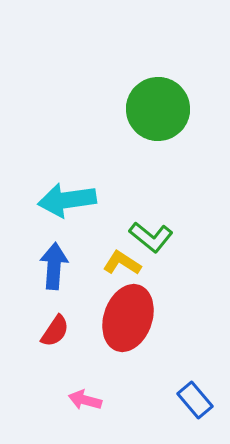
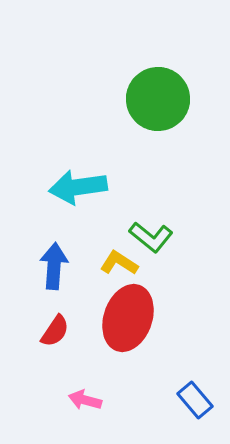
green circle: moved 10 px up
cyan arrow: moved 11 px right, 13 px up
yellow L-shape: moved 3 px left
